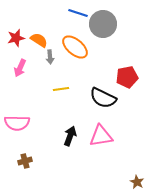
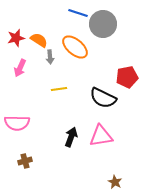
yellow line: moved 2 px left
black arrow: moved 1 px right, 1 px down
brown star: moved 22 px left
